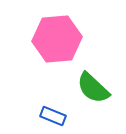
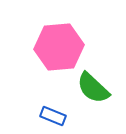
pink hexagon: moved 2 px right, 8 px down
